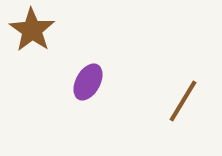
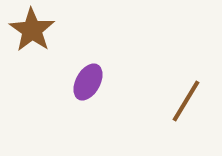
brown line: moved 3 px right
